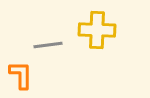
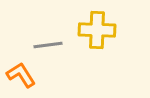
orange L-shape: rotated 32 degrees counterclockwise
